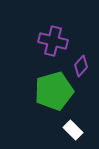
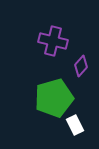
green pentagon: moved 7 px down
white rectangle: moved 2 px right, 5 px up; rotated 18 degrees clockwise
